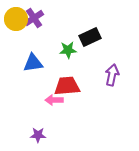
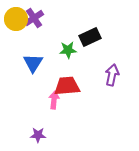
blue triangle: rotated 50 degrees counterclockwise
pink arrow: rotated 96 degrees clockwise
